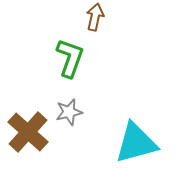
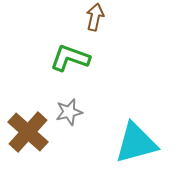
green L-shape: rotated 90 degrees counterclockwise
